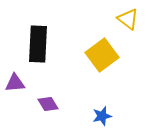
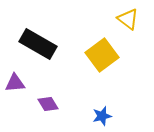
black rectangle: rotated 63 degrees counterclockwise
